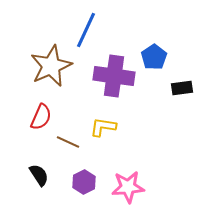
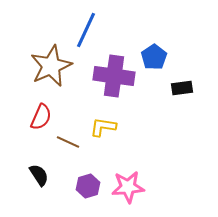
purple hexagon: moved 4 px right, 4 px down; rotated 10 degrees clockwise
